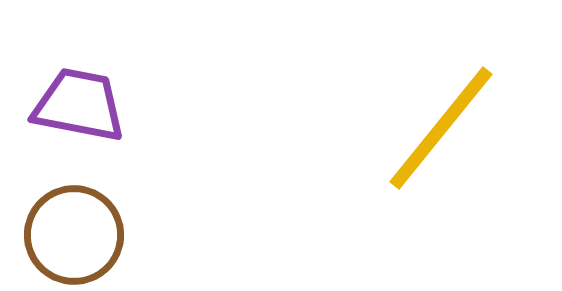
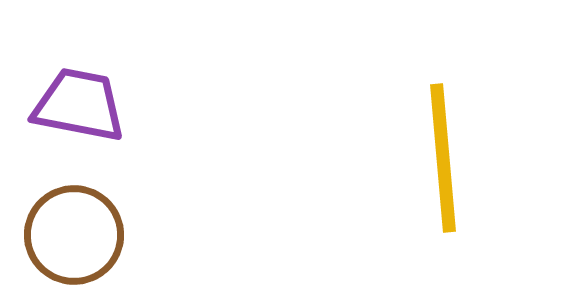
yellow line: moved 2 px right, 30 px down; rotated 44 degrees counterclockwise
